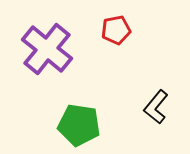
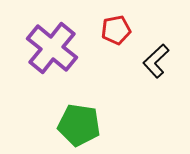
purple cross: moved 5 px right, 1 px up
black L-shape: moved 46 px up; rotated 8 degrees clockwise
